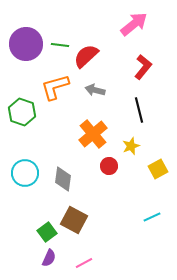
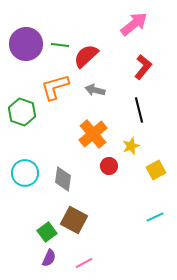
yellow square: moved 2 px left, 1 px down
cyan line: moved 3 px right
